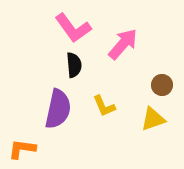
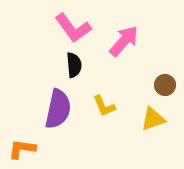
pink arrow: moved 1 px right, 3 px up
brown circle: moved 3 px right
